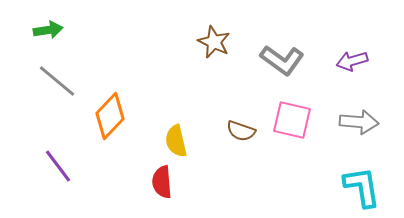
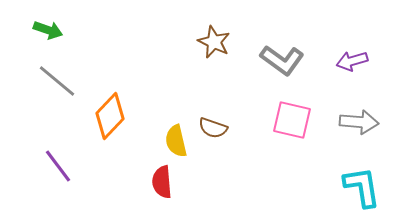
green arrow: rotated 28 degrees clockwise
brown semicircle: moved 28 px left, 3 px up
